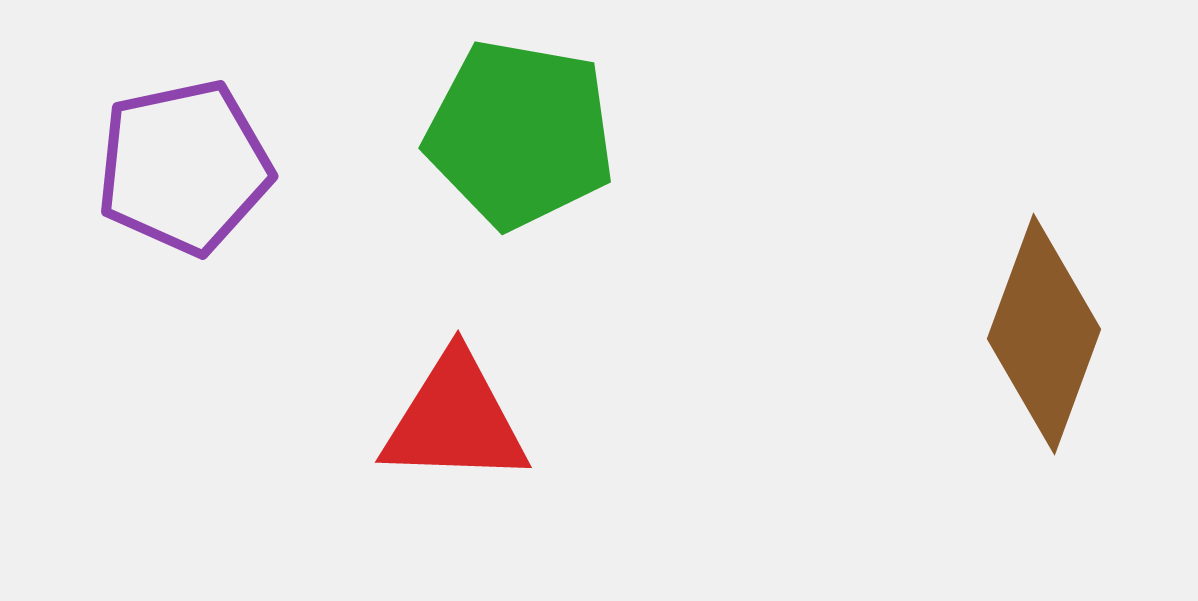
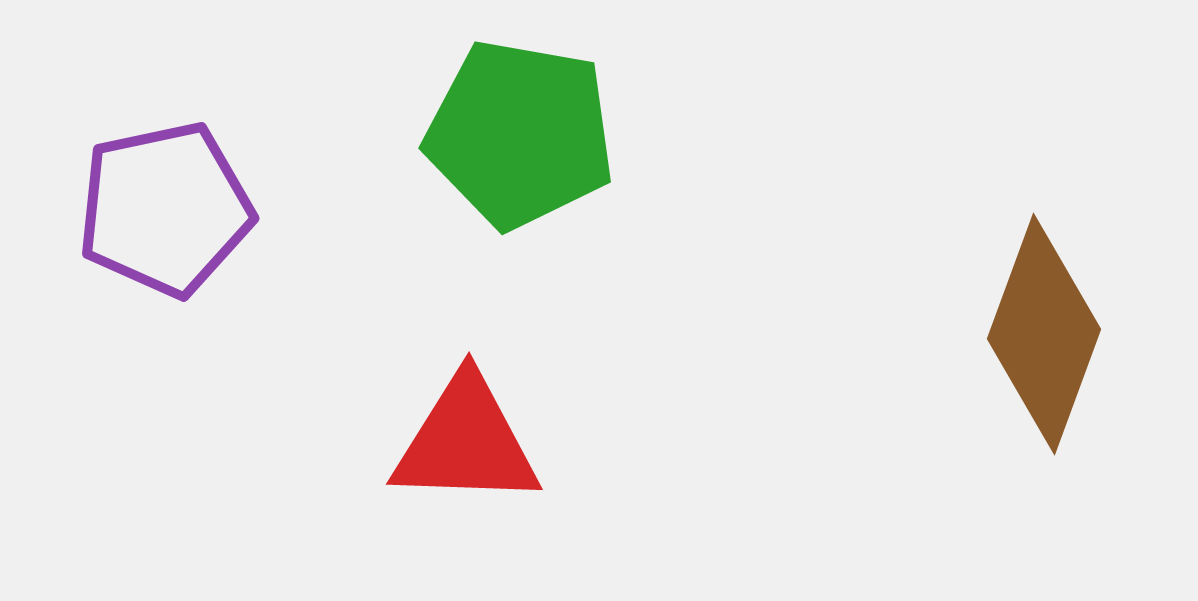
purple pentagon: moved 19 px left, 42 px down
red triangle: moved 11 px right, 22 px down
